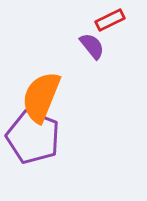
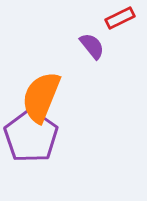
red rectangle: moved 10 px right, 2 px up
purple pentagon: moved 2 px left, 1 px up; rotated 14 degrees clockwise
